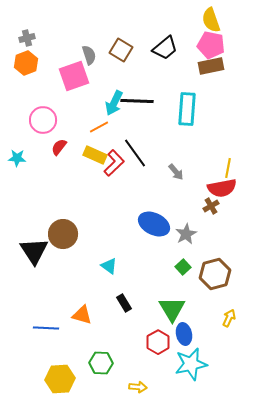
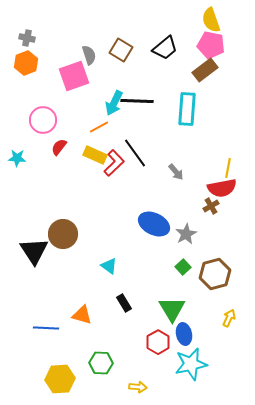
gray cross at (27, 38): rotated 28 degrees clockwise
brown rectangle at (211, 66): moved 6 px left, 4 px down; rotated 25 degrees counterclockwise
